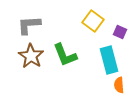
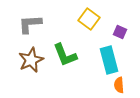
yellow square: moved 4 px left, 2 px up
gray L-shape: moved 1 px right, 1 px up
brown star: moved 4 px down; rotated 15 degrees clockwise
